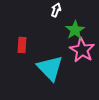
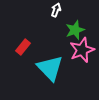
green star: rotated 12 degrees clockwise
red rectangle: moved 1 px right, 2 px down; rotated 35 degrees clockwise
pink star: rotated 20 degrees clockwise
